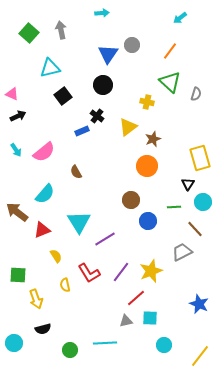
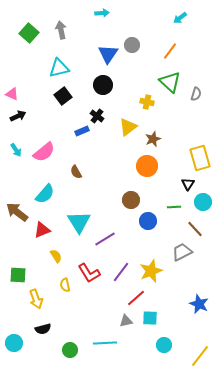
cyan triangle at (50, 68): moved 9 px right
